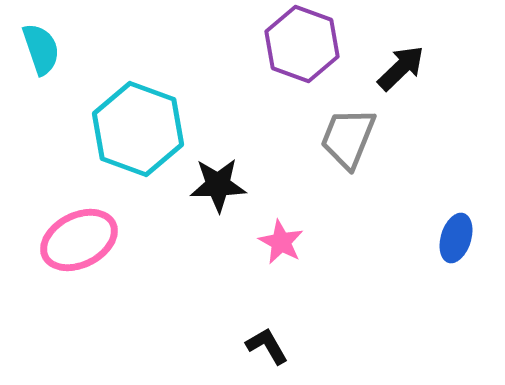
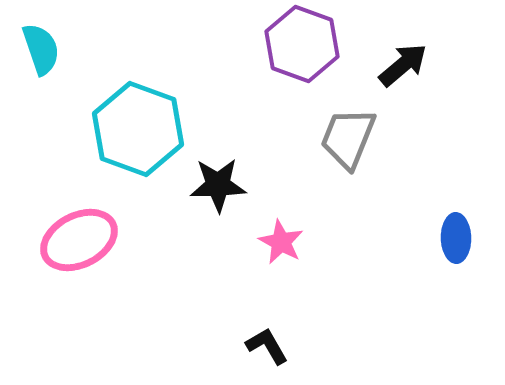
black arrow: moved 2 px right, 3 px up; rotated 4 degrees clockwise
blue ellipse: rotated 18 degrees counterclockwise
